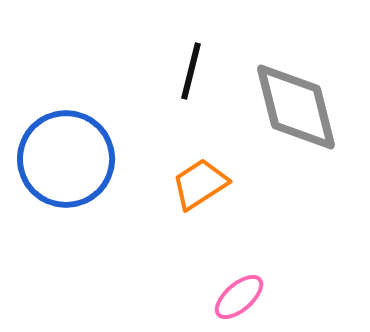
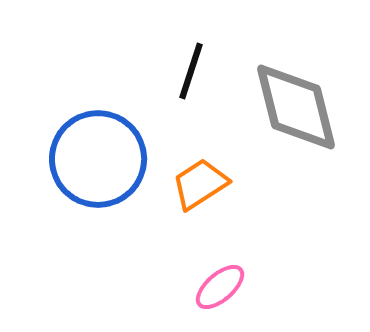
black line: rotated 4 degrees clockwise
blue circle: moved 32 px right
pink ellipse: moved 19 px left, 10 px up
